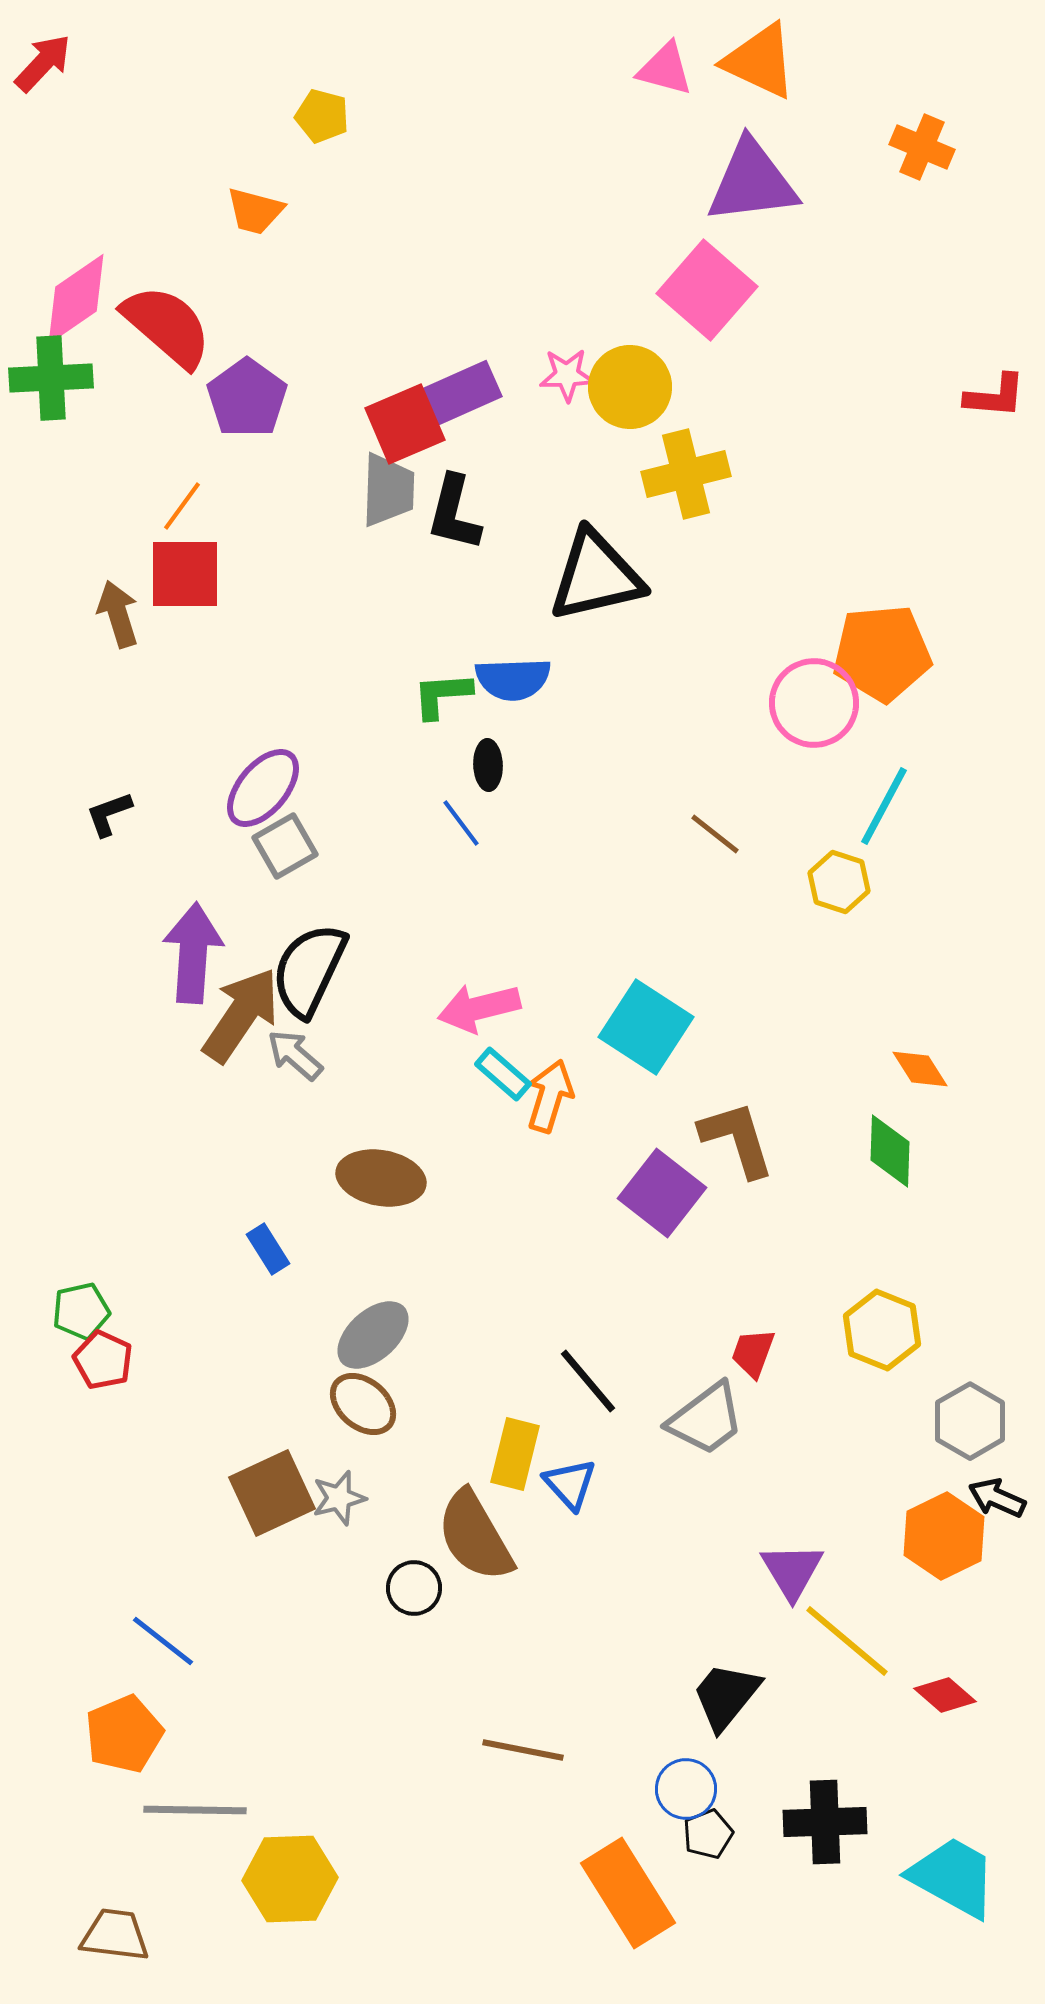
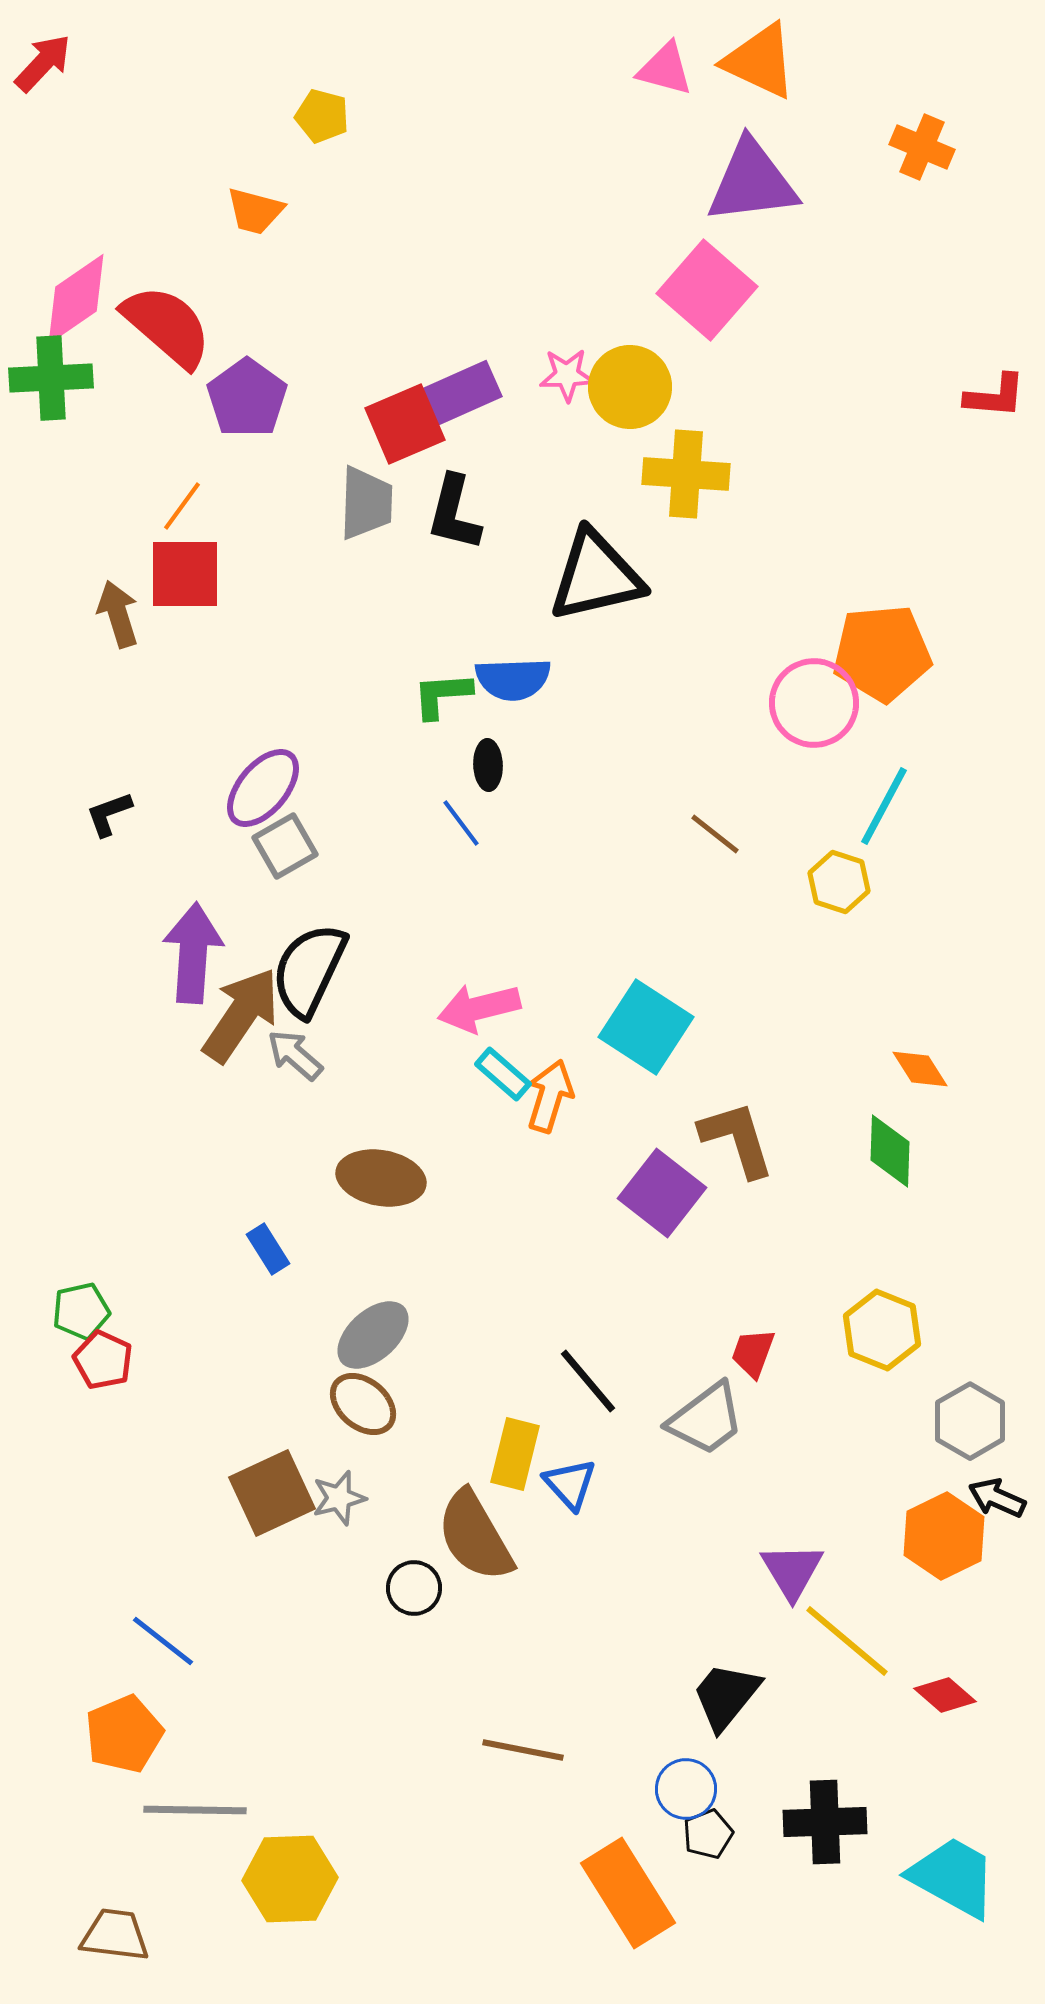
yellow cross at (686, 474): rotated 18 degrees clockwise
gray trapezoid at (388, 490): moved 22 px left, 13 px down
